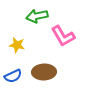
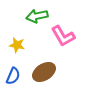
brown ellipse: rotated 30 degrees counterclockwise
blue semicircle: rotated 42 degrees counterclockwise
